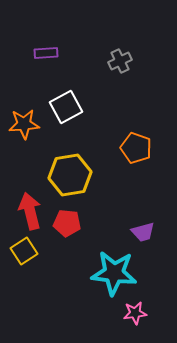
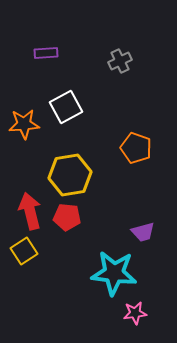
red pentagon: moved 6 px up
